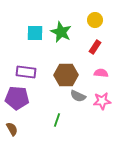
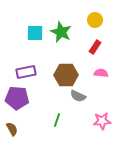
purple rectangle: rotated 18 degrees counterclockwise
pink star: moved 20 px down
